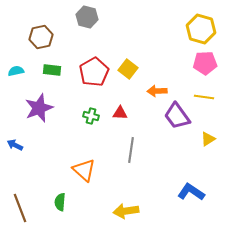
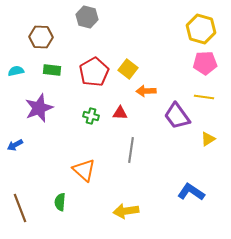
brown hexagon: rotated 15 degrees clockwise
orange arrow: moved 11 px left
blue arrow: rotated 56 degrees counterclockwise
